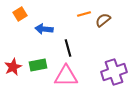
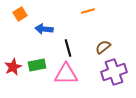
orange line: moved 4 px right, 3 px up
brown semicircle: moved 27 px down
green rectangle: moved 1 px left
pink triangle: moved 2 px up
